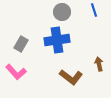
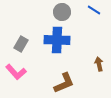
blue line: rotated 40 degrees counterclockwise
blue cross: rotated 10 degrees clockwise
brown L-shape: moved 7 px left, 6 px down; rotated 60 degrees counterclockwise
